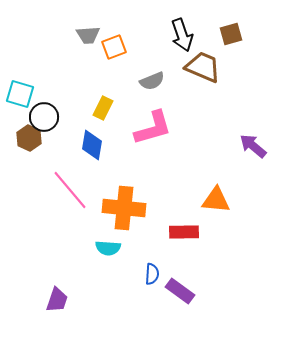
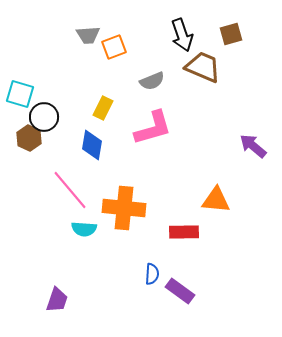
cyan semicircle: moved 24 px left, 19 px up
